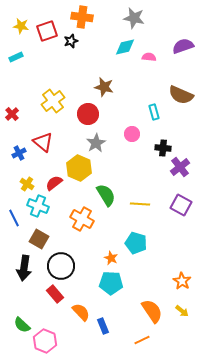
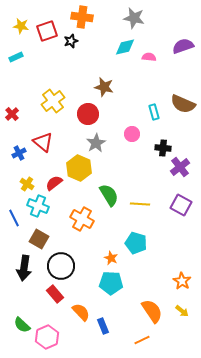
brown semicircle at (181, 95): moved 2 px right, 9 px down
green semicircle at (106, 195): moved 3 px right
pink hexagon at (45, 341): moved 2 px right, 4 px up; rotated 15 degrees clockwise
